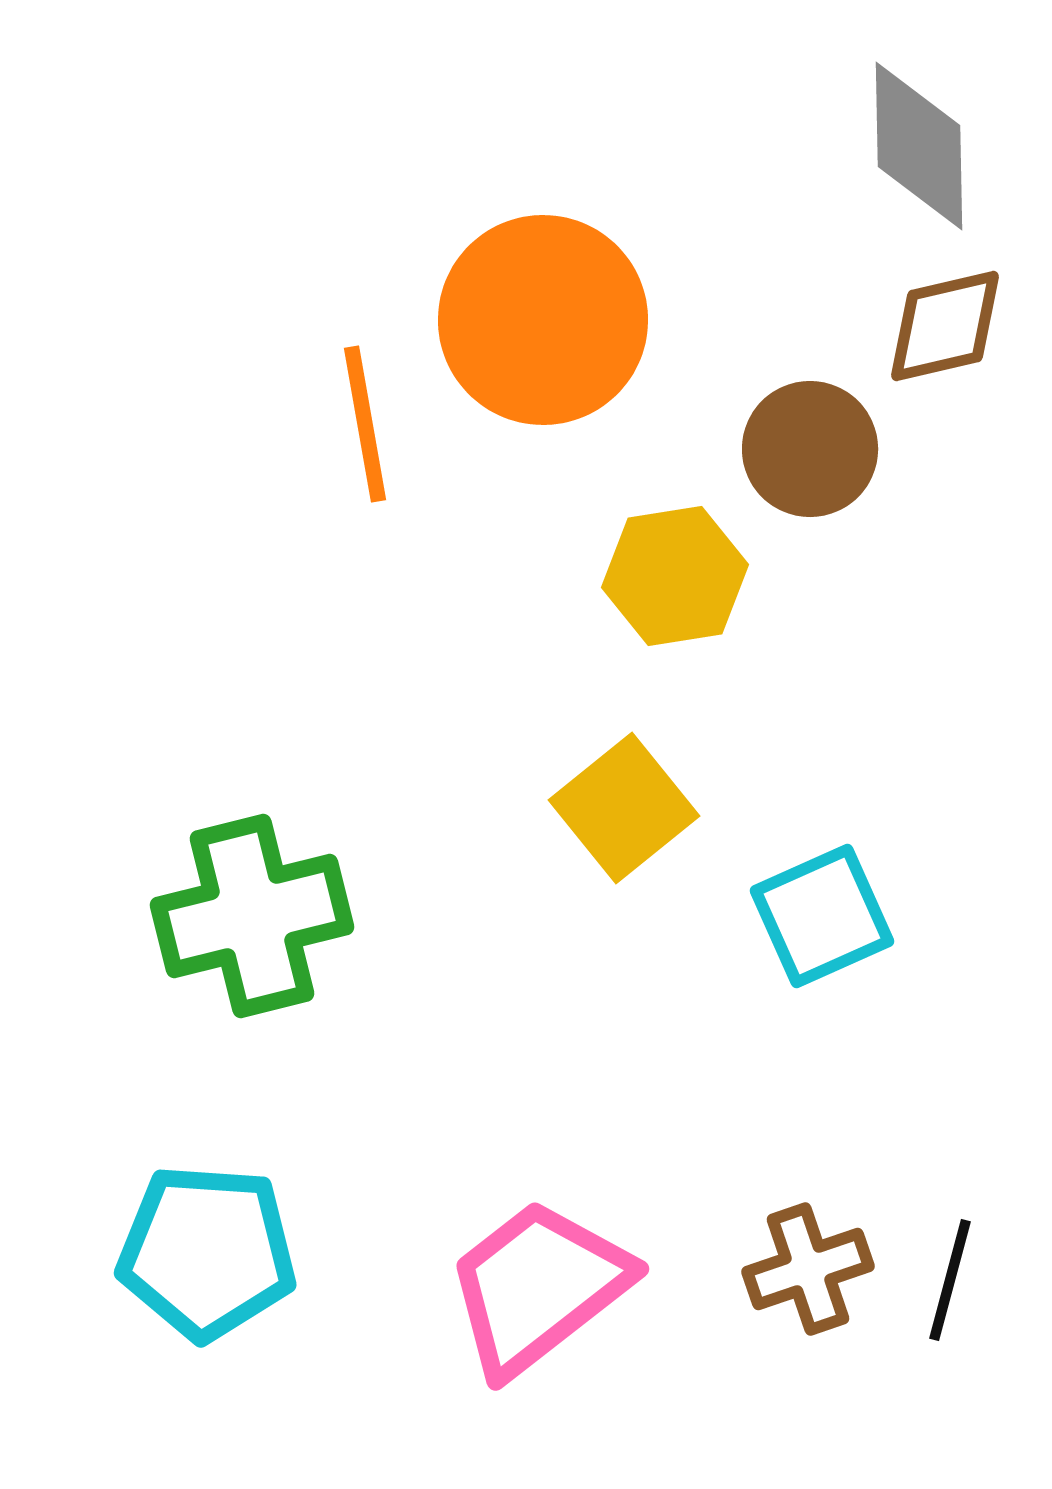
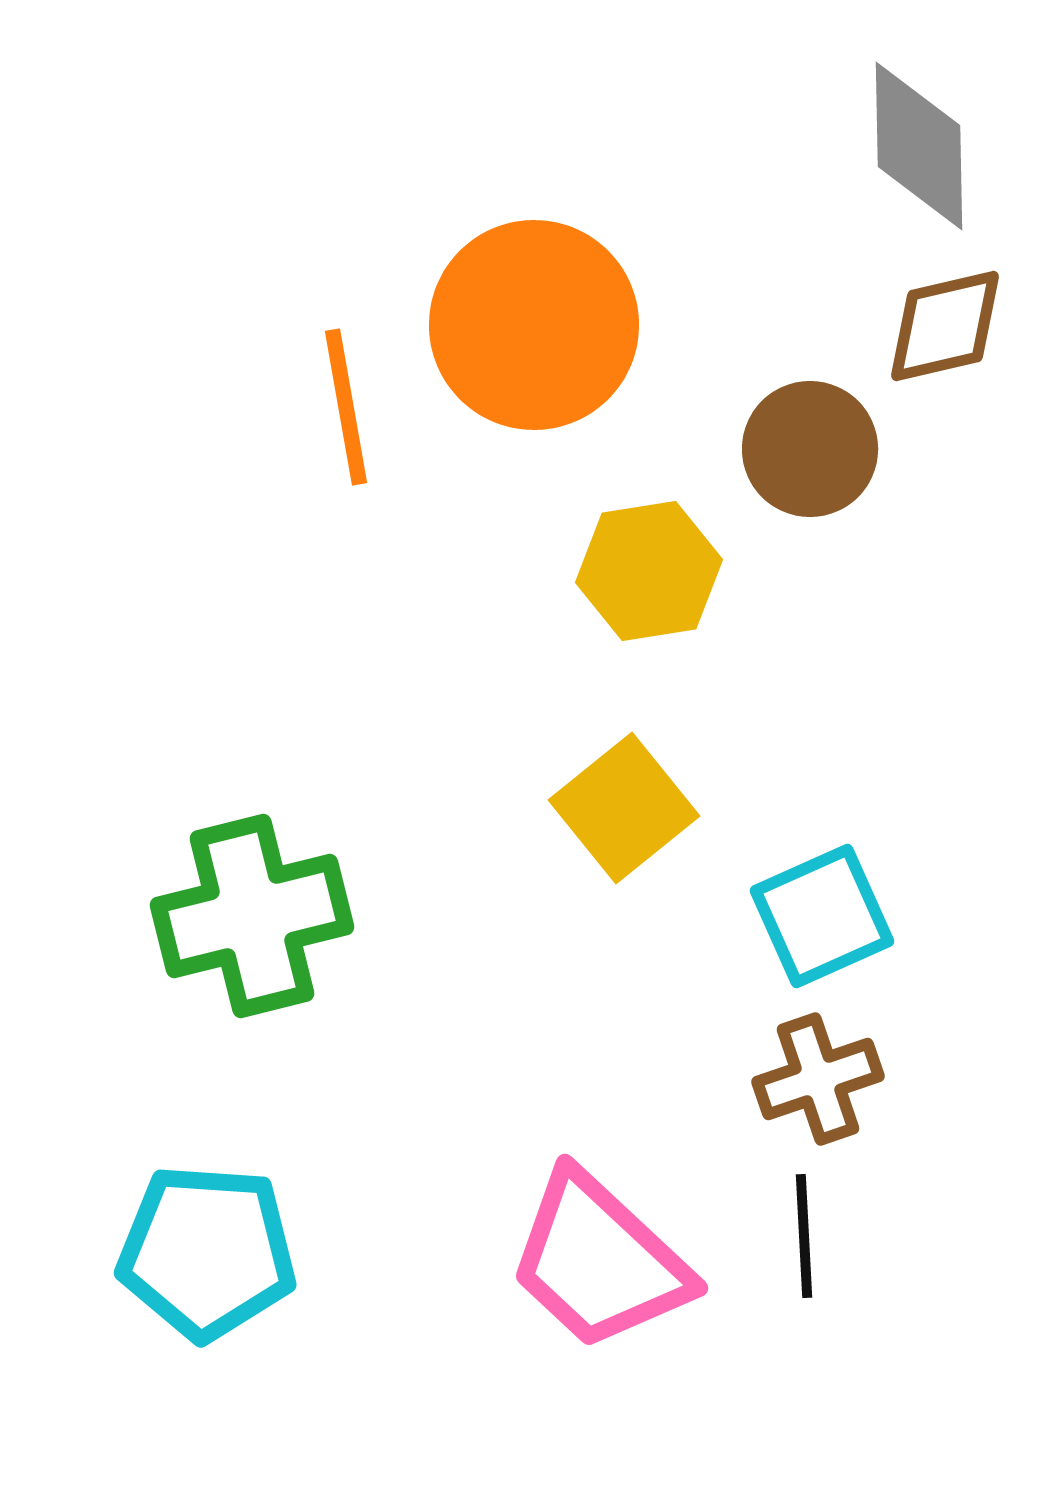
orange circle: moved 9 px left, 5 px down
orange line: moved 19 px left, 17 px up
yellow hexagon: moved 26 px left, 5 px up
brown cross: moved 10 px right, 190 px up
black line: moved 146 px left, 44 px up; rotated 18 degrees counterclockwise
pink trapezoid: moved 61 px right, 26 px up; rotated 99 degrees counterclockwise
